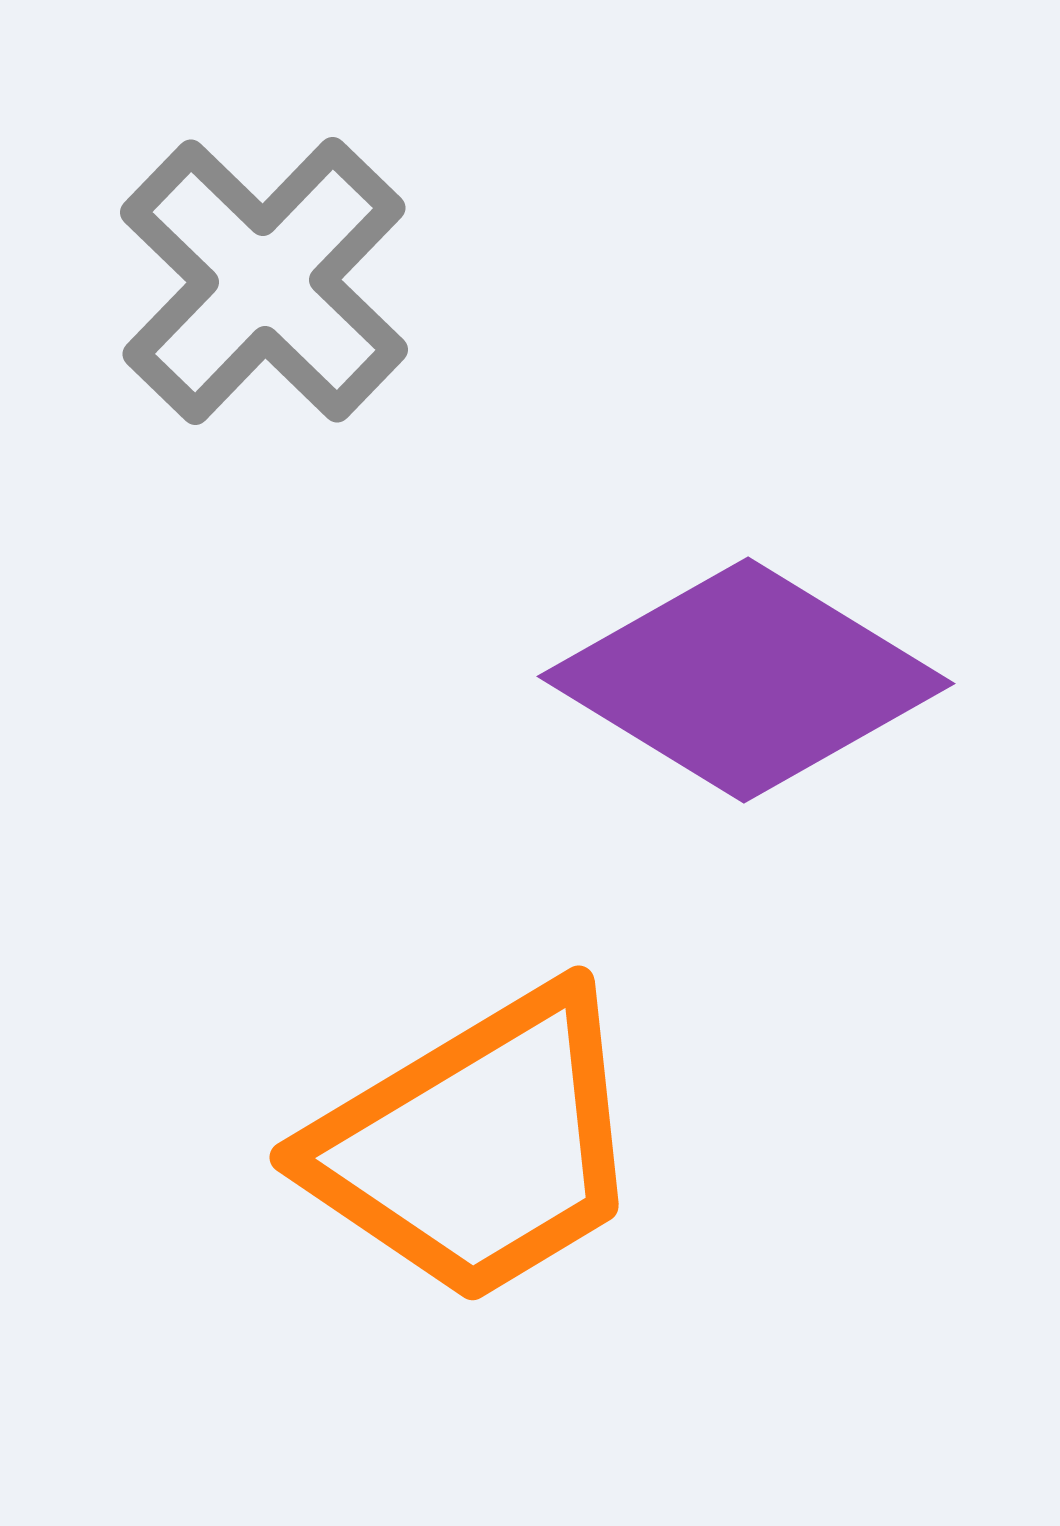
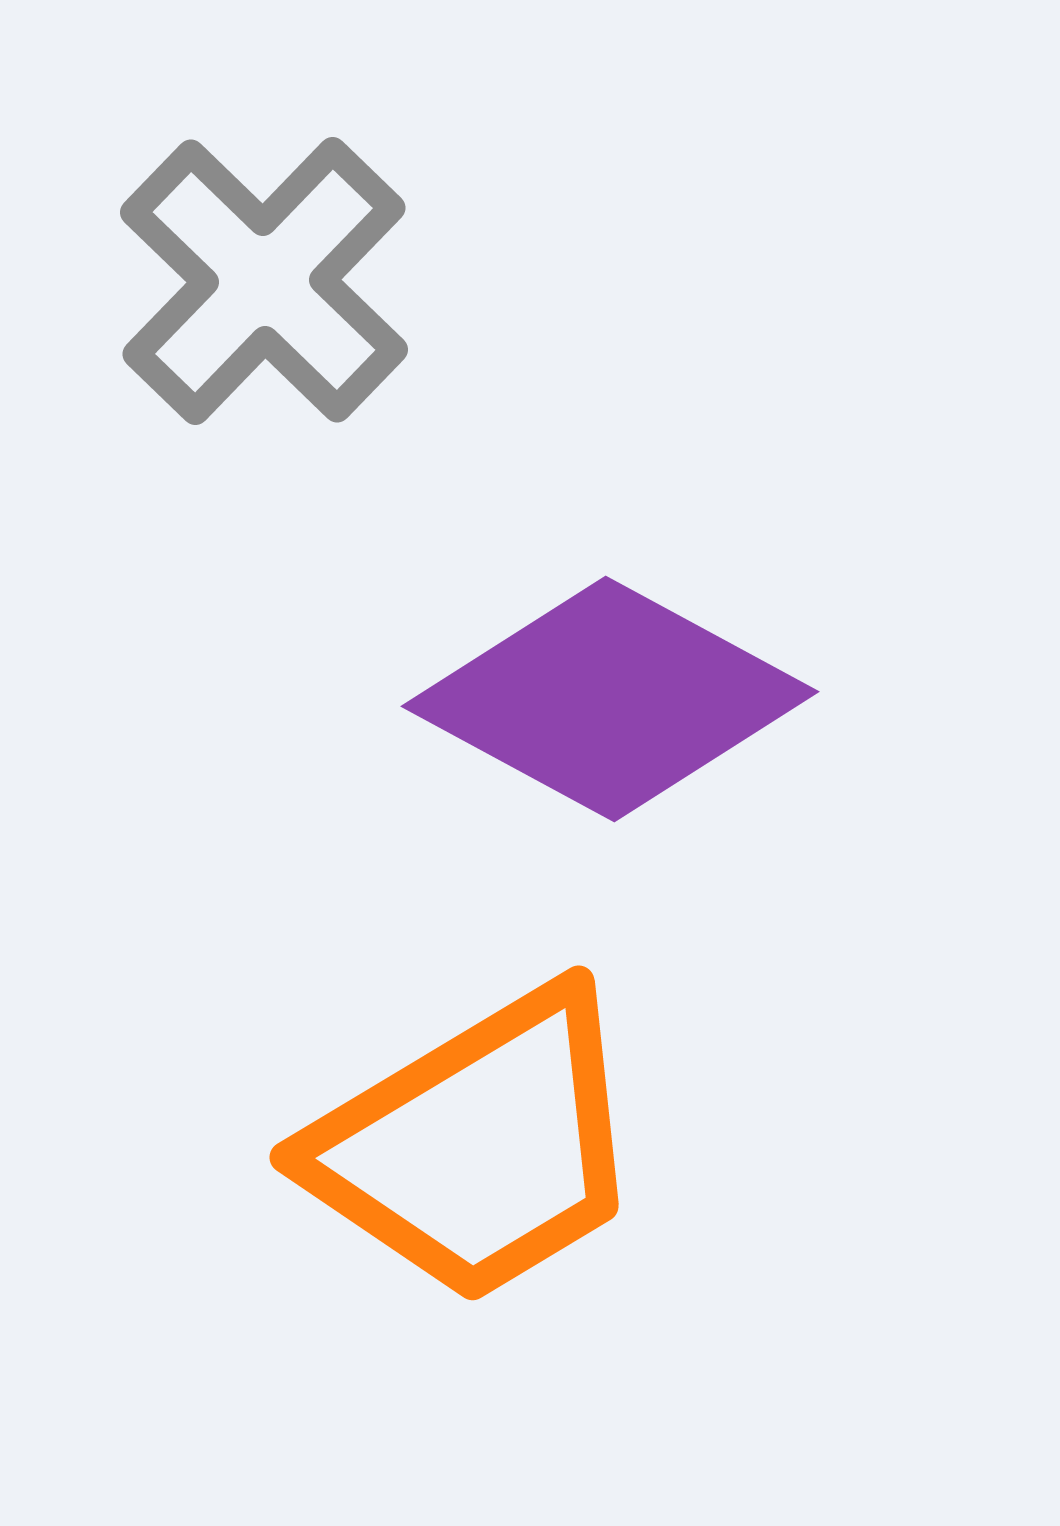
purple diamond: moved 136 px left, 19 px down; rotated 3 degrees counterclockwise
